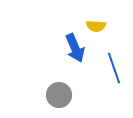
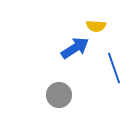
blue arrow: rotated 100 degrees counterclockwise
